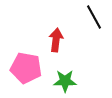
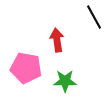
red arrow: moved 1 px right; rotated 15 degrees counterclockwise
